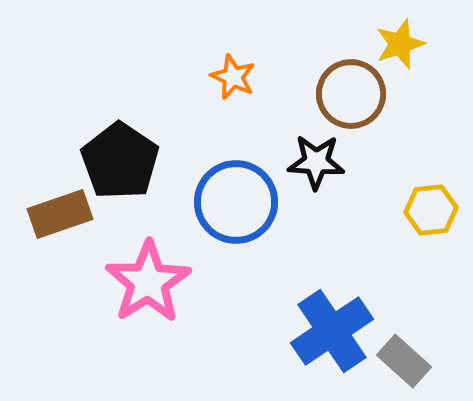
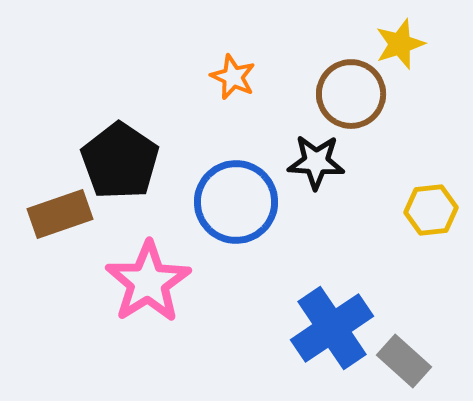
blue cross: moved 3 px up
